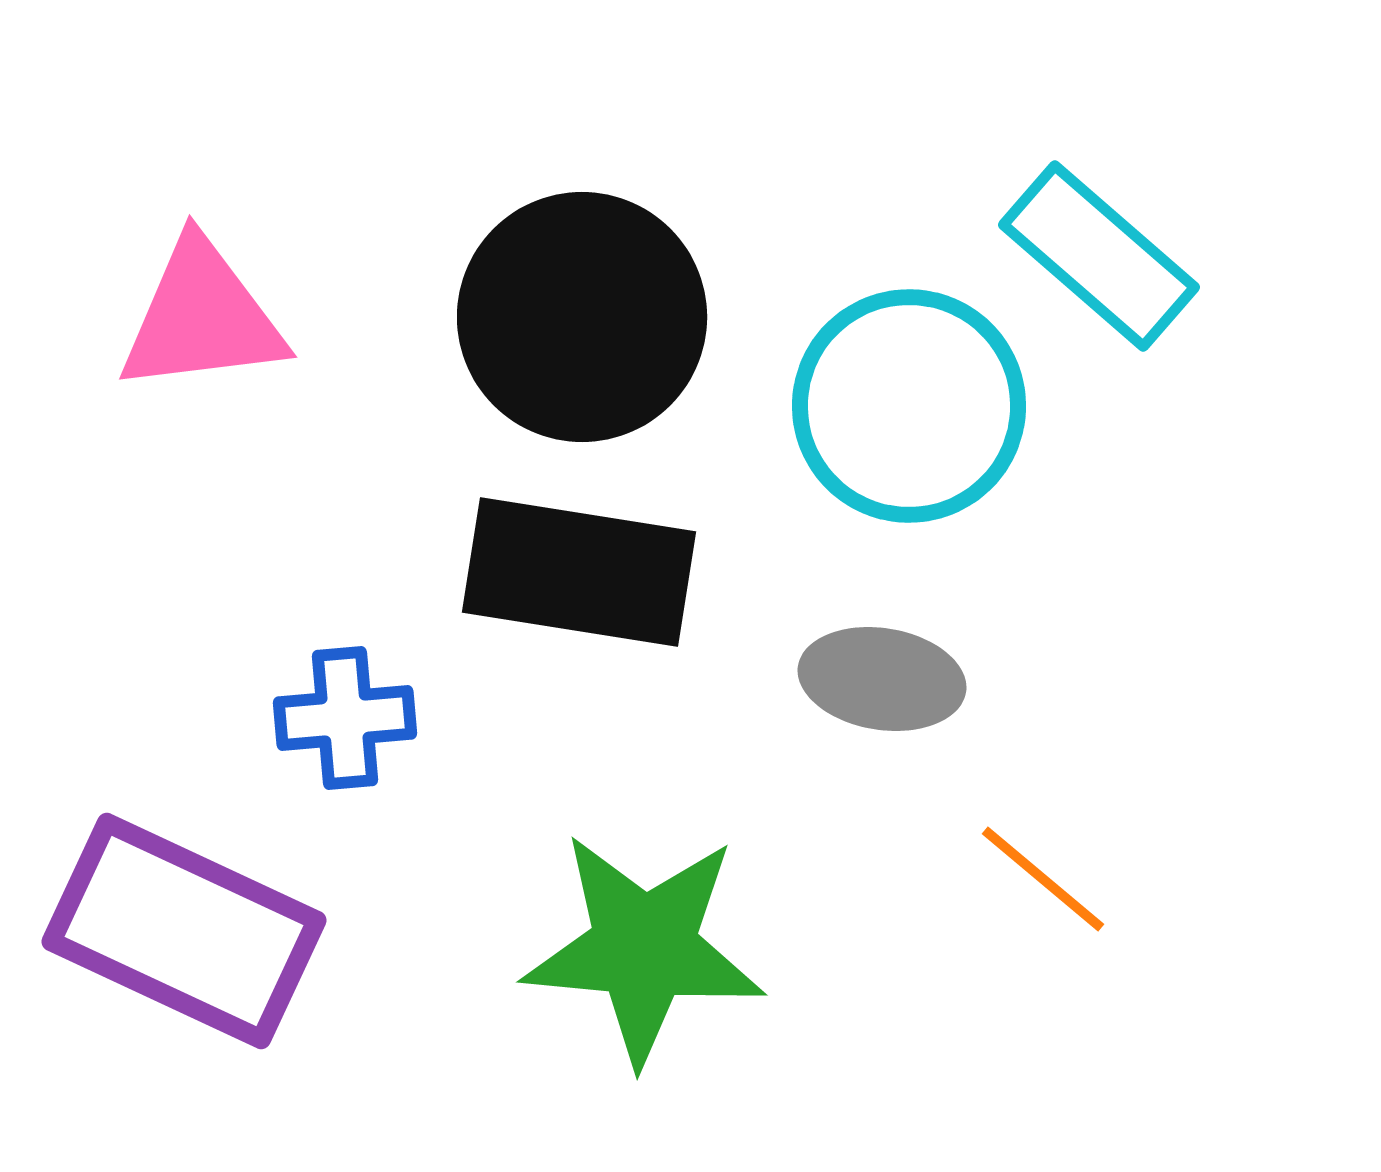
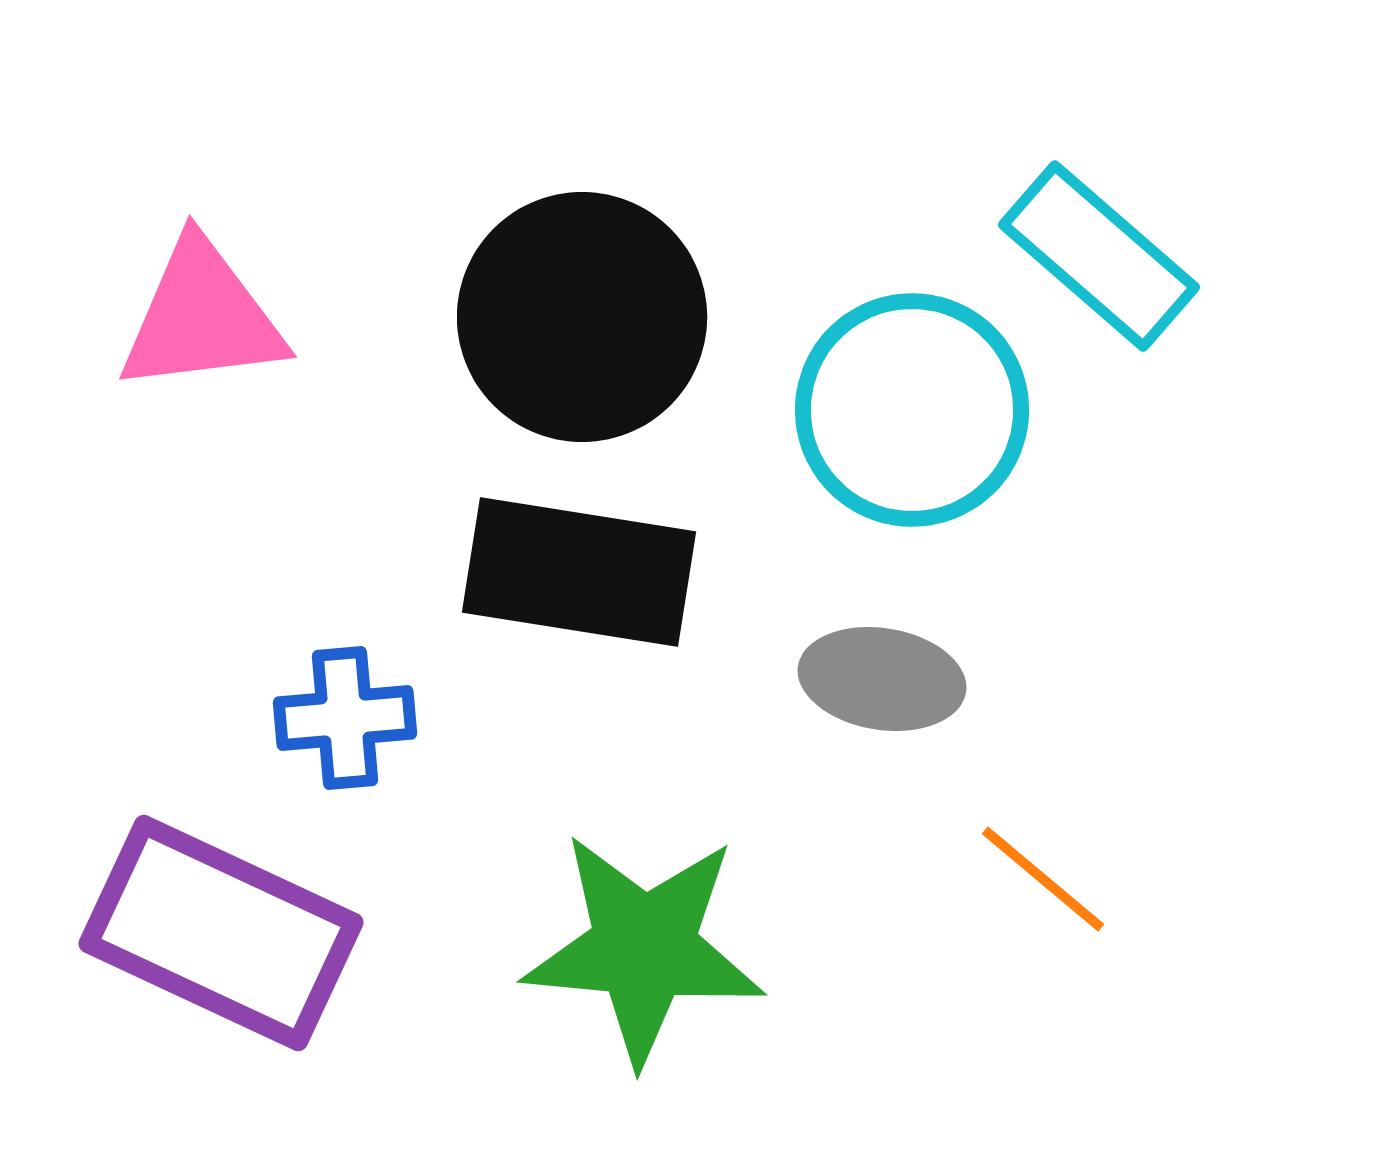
cyan circle: moved 3 px right, 4 px down
purple rectangle: moved 37 px right, 2 px down
